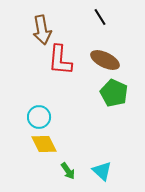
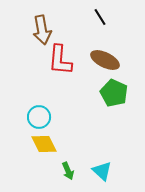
green arrow: rotated 12 degrees clockwise
